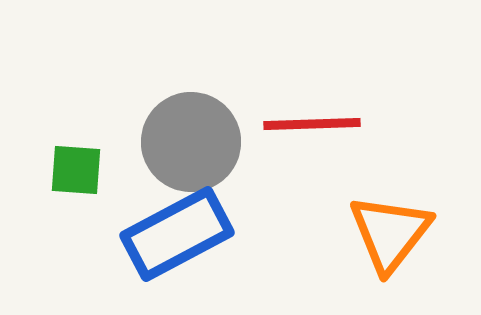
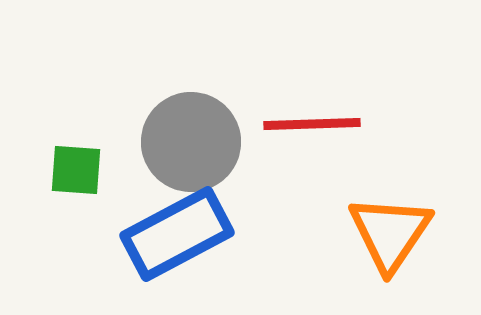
orange triangle: rotated 4 degrees counterclockwise
